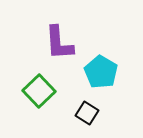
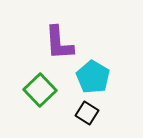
cyan pentagon: moved 8 px left, 5 px down
green square: moved 1 px right, 1 px up
